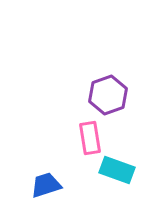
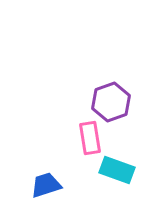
purple hexagon: moved 3 px right, 7 px down
